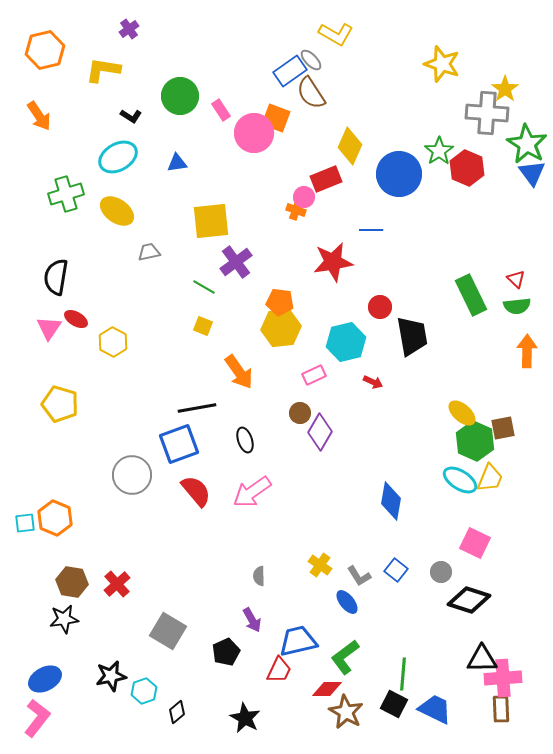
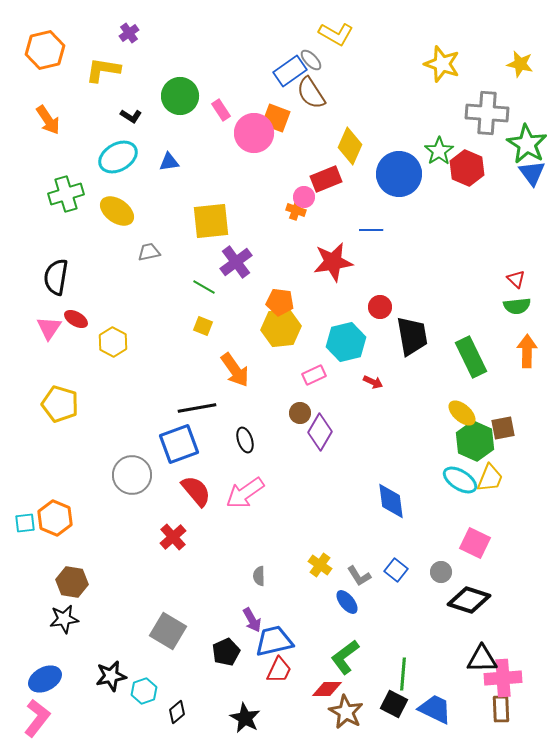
purple cross at (129, 29): moved 4 px down
yellow star at (505, 89): moved 15 px right, 25 px up; rotated 24 degrees counterclockwise
orange arrow at (39, 116): moved 9 px right, 4 px down
blue triangle at (177, 163): moved 8 px left, 1 px up
green rectangle at (471, 295): moved 62 px down
orange arrow at (239, 372): moved 4 px left, 2 px up
pink arrow at (252, 492): moved 7 px left, 1 px down
blue diamond at (391, 501): rotated 18 degrees counterclockwise
red cross at (117, 584): moved 56 px right, 47 px up
blue trapezoid at (298, 641): moved 24 px left
